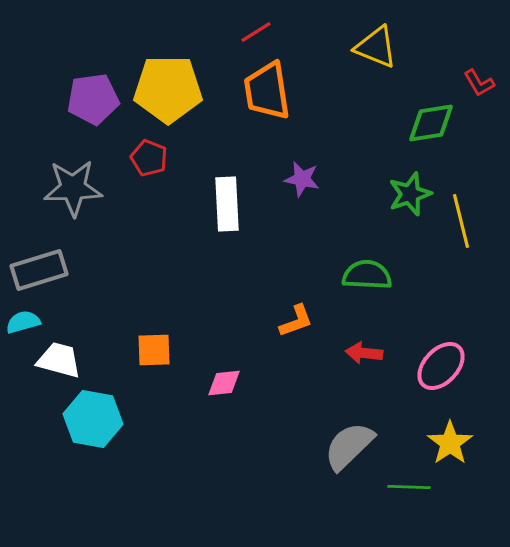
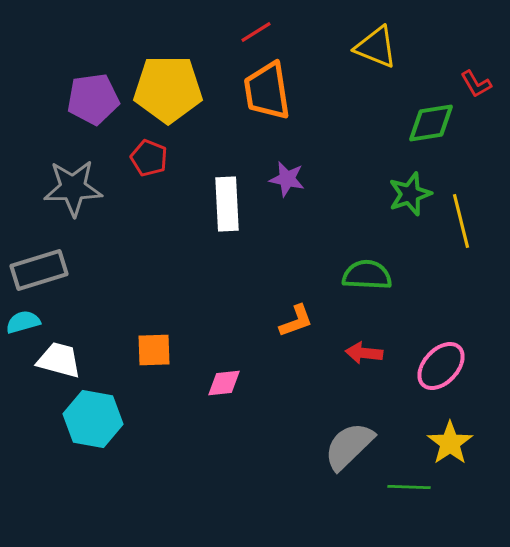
red L-shape: moved 3 px left, 1 px down
purple star: moved 15 px left
